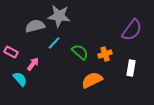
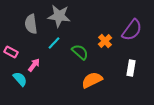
gray semicircle: moved 4 px left, 2 px up; rotated 84 degrees counterclockwise
orange cross: moved 13 px up; rotated 24 degrees counterclockwise
pink arrow: moved 1 px right, 1 px down
